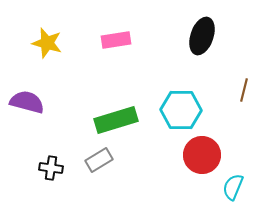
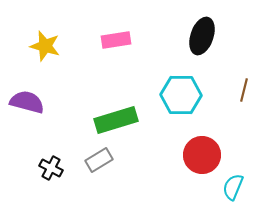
yellow star: moved 2 px left, 3 px down
cyan hexagon: moved 15 px up
black cross: rotated 20 degrees clockwise
